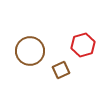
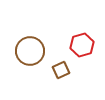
red hexagon: moved 1 px left
